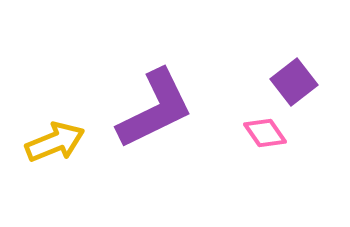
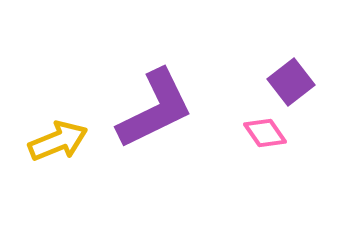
purple square: moved 3 px left
yellow arrow: moved 3 px right, 1 px up
